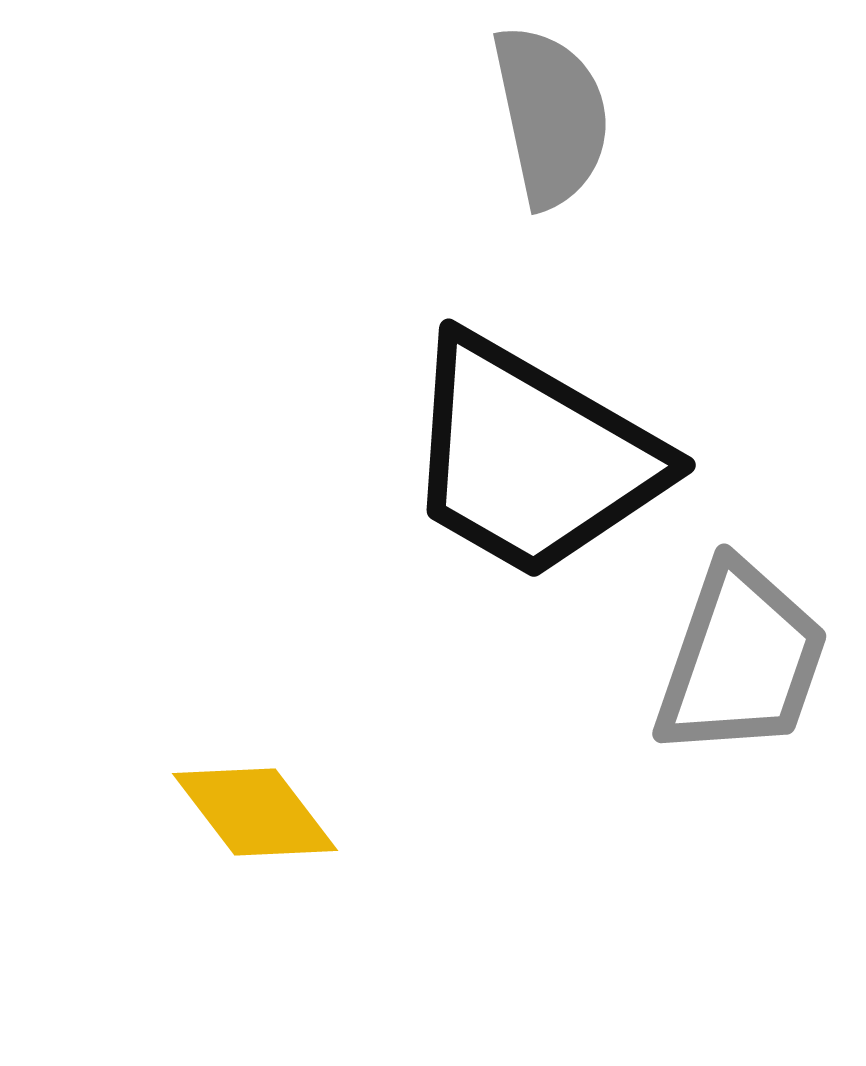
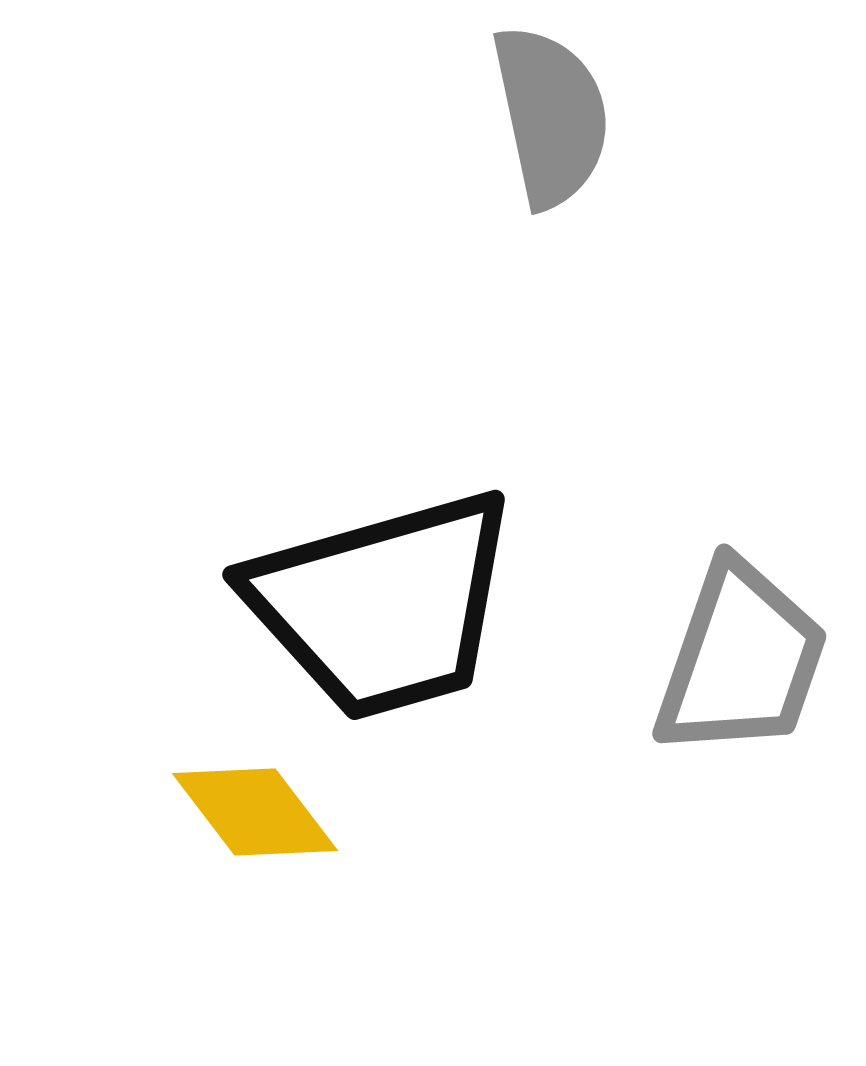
black trapezoid: moved 149 px left, 147 px down; rotated 46 degrees counterclockwise
